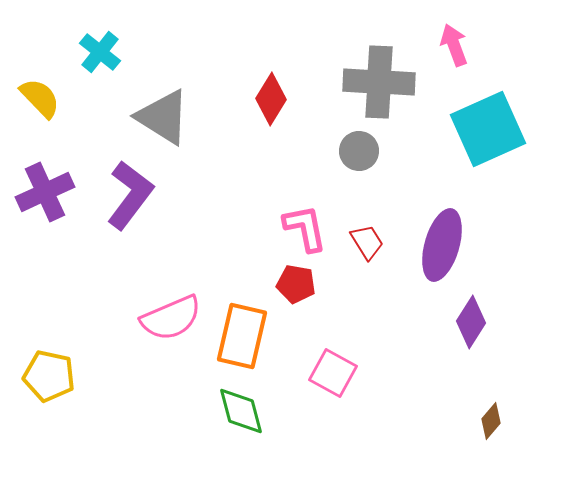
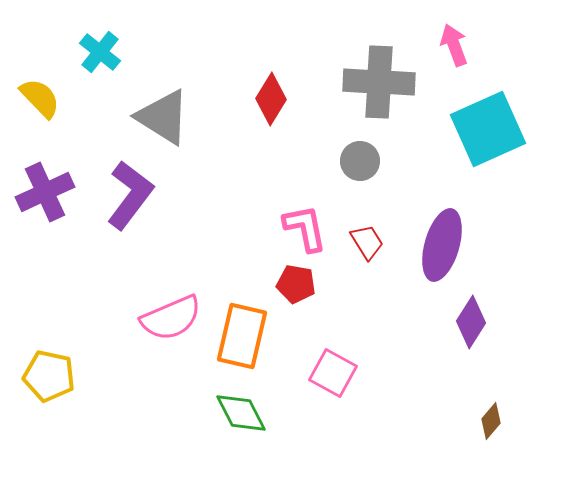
gray circle: moved 1 px right, 10 px down
green diamond: moved 2 px down; rotated 12 degrees counterclockwise
